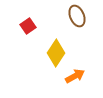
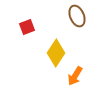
red square: moved 1 px left, 1 px down; rotated 14 degrees clockwise
orange arrow: rotated 150 degrees clockwise
